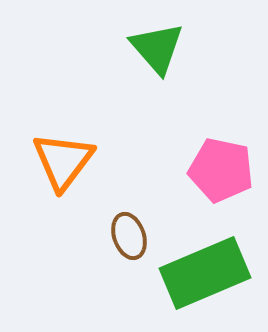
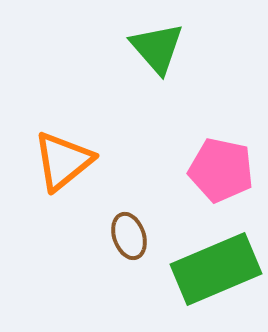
orange triangle: rotated 14 degrees clockwise
green rectangle: moved 11 px right, 4 px up
